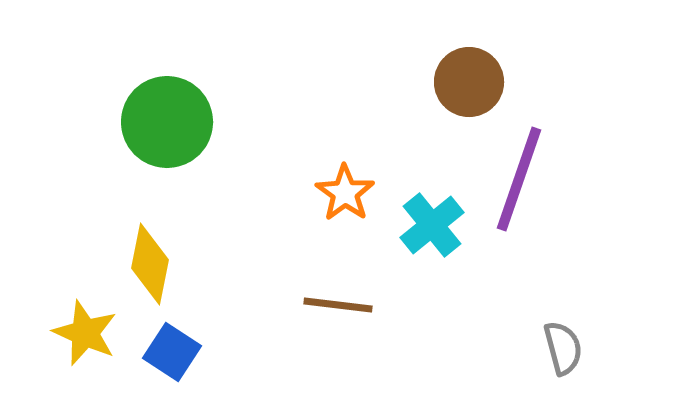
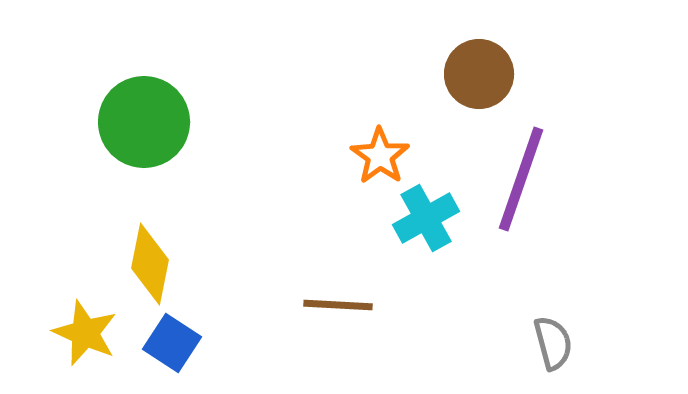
brown circle: moved 10 px right, 8 px up
green circle: moved 23 px left
purple line: moved 2 px right
orange star: moved 35 px right, 37 px up
cyan cross: moved 6 px left, 7 px up; rotated 10 degrees clockwise
brown line: rotated 4 degrees counterclockwise
gray semicircle: moved 10 px left, 5 px up
blue square: moved 9 px up
